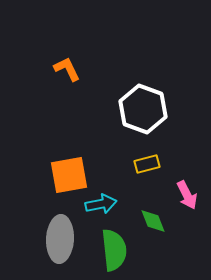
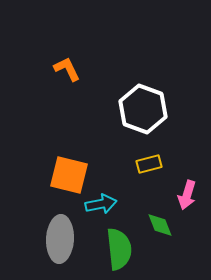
yellow rectangle: moved 2 px right
orange square: rotated 24 degrees clockwise
pink arrow: rotated 44 degrees clockwise
green diamond: moved 7 px right, 4 px down
green semicircle: moved 5 px right, 1 px up
